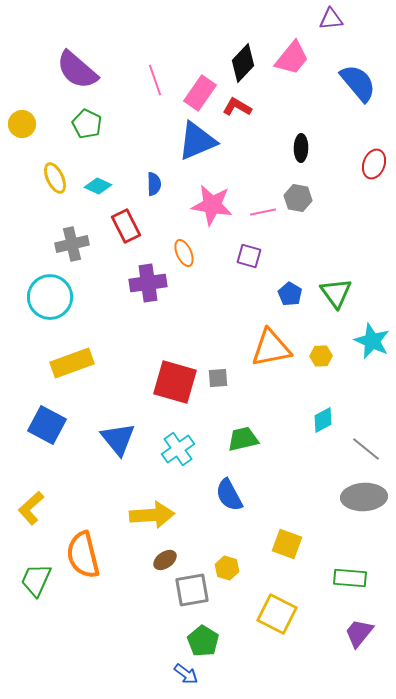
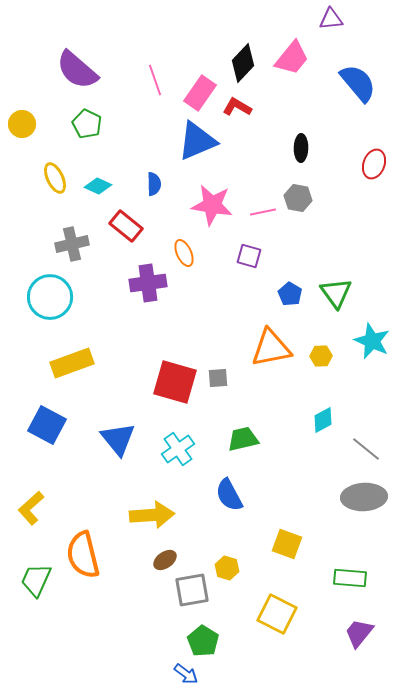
red rectangle at (126, 226): rotated 24 degrees counterclockwise
